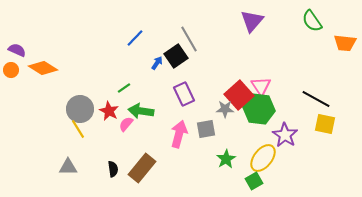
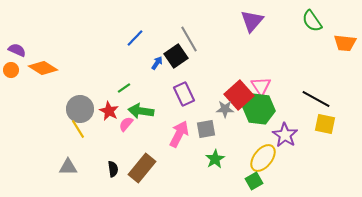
pink arrow: rotated 12 degrees clockwise
green star: moved 11 px left
